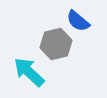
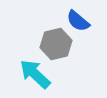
cyan arrow: moved 6 px right, 2 px down
